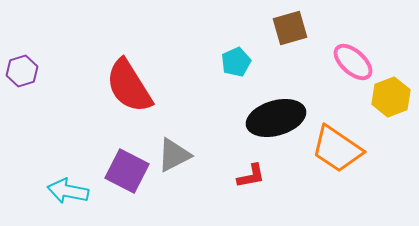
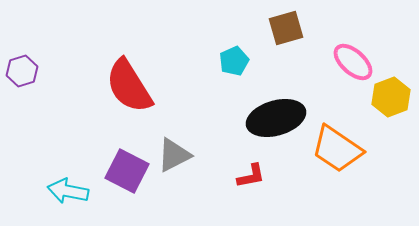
brown square: moved 4 px left
cyan pentagon: moved 2 px left, 1 px up
